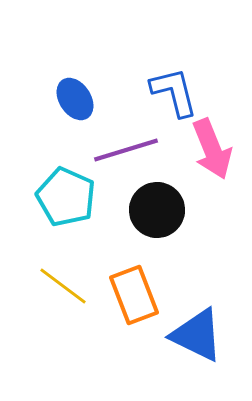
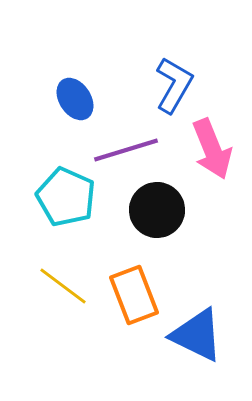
blue L-shape: moved 7 px up; rotated 44 degrees clockwise
